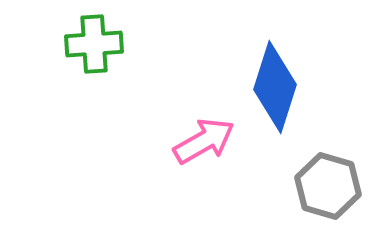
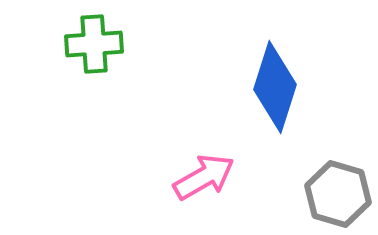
pink arrow: moved 36 px down
gray hexagon: moved 10 px right, 8 px down
